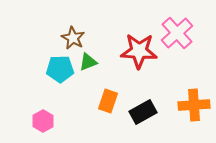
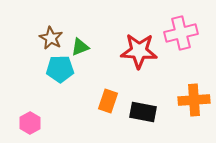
pink cross: moved 4 px right; rotated 28 degrees clockwise
brown star: moved 22 px left
green triangle: moved 8 px left, 15 px up
orange cross: moved 5 px up
black rectangle: rotated 40 degrees clockwise
pink hexagon: moved 13 px left, 2 px down
